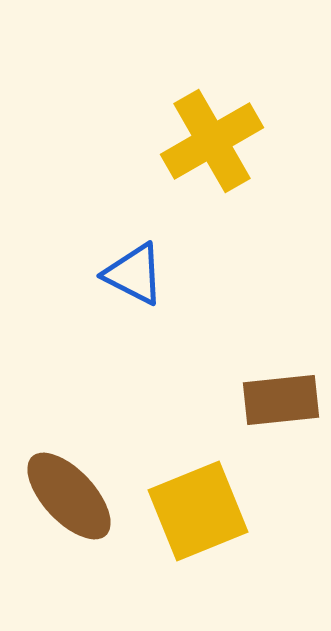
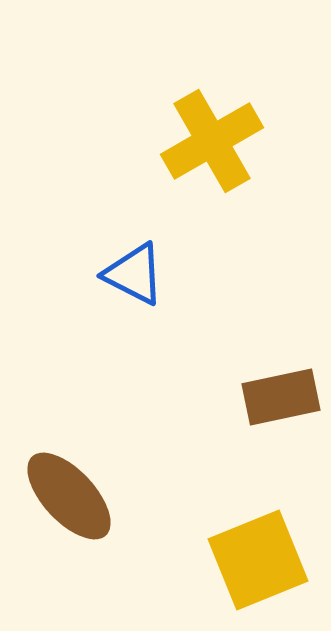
brown rectangle: moved 3 px up; rotated 6 degrees counterclockwise
yellow square: moved 60 px right, 49 px down
